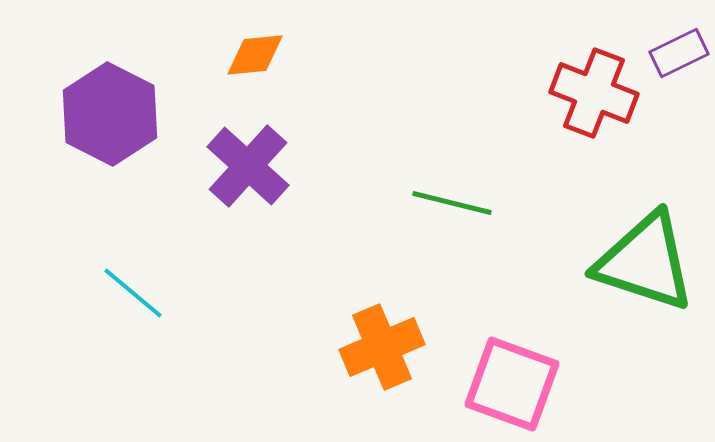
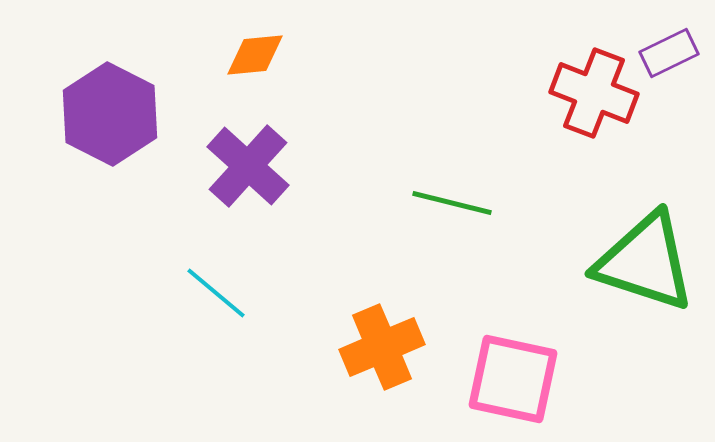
purple rectangle: moved 10 px left
cyan line: moved 83 px right
pink square: moved 1 px right, 5 px up; rotated 8 degrees counterclockwise
